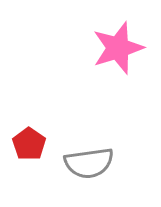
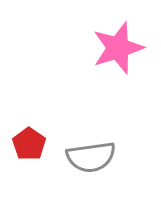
gray semicircle: moved 2 px right, 6 px up
